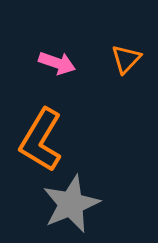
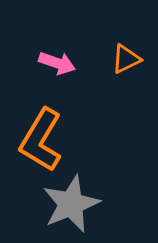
orange triangle: rotated 20 degrees clockwise
